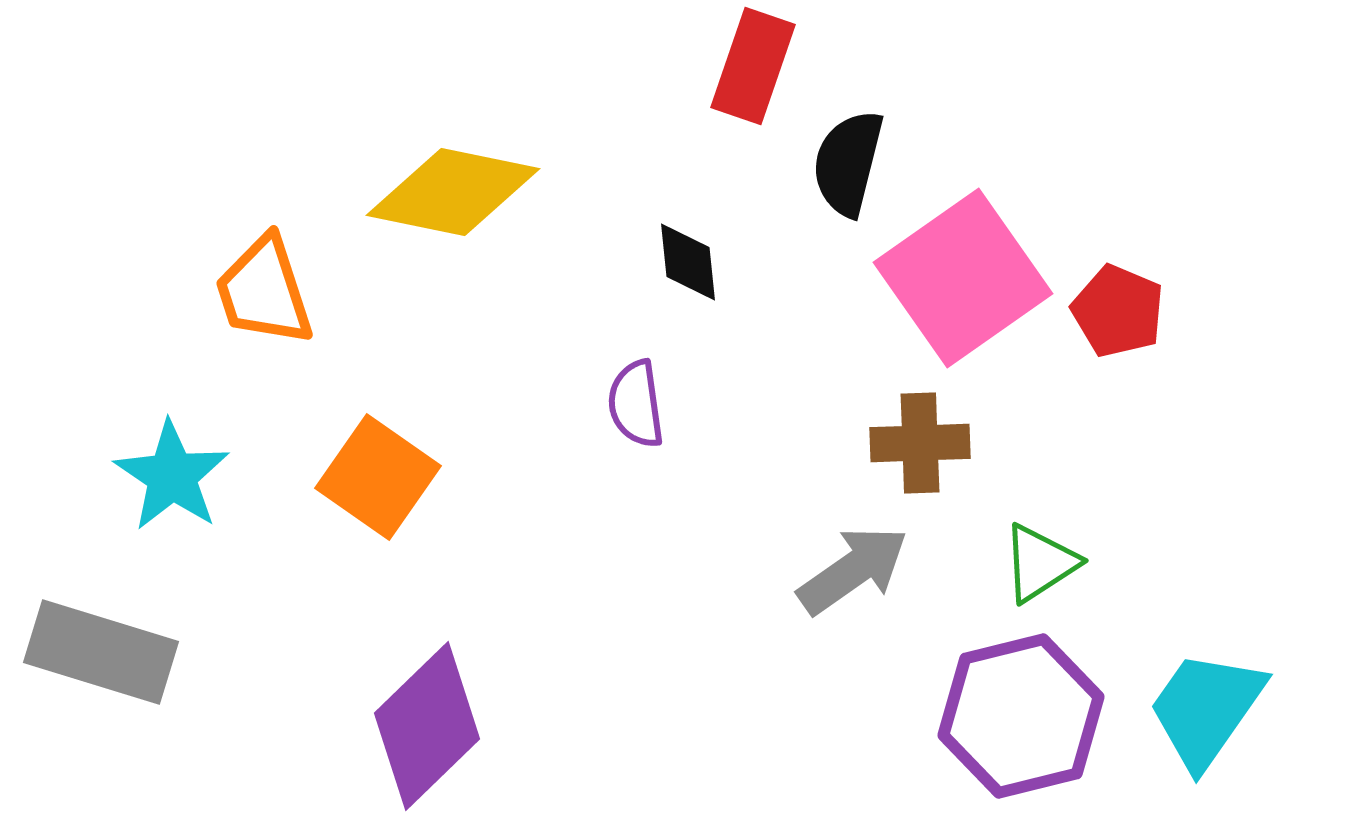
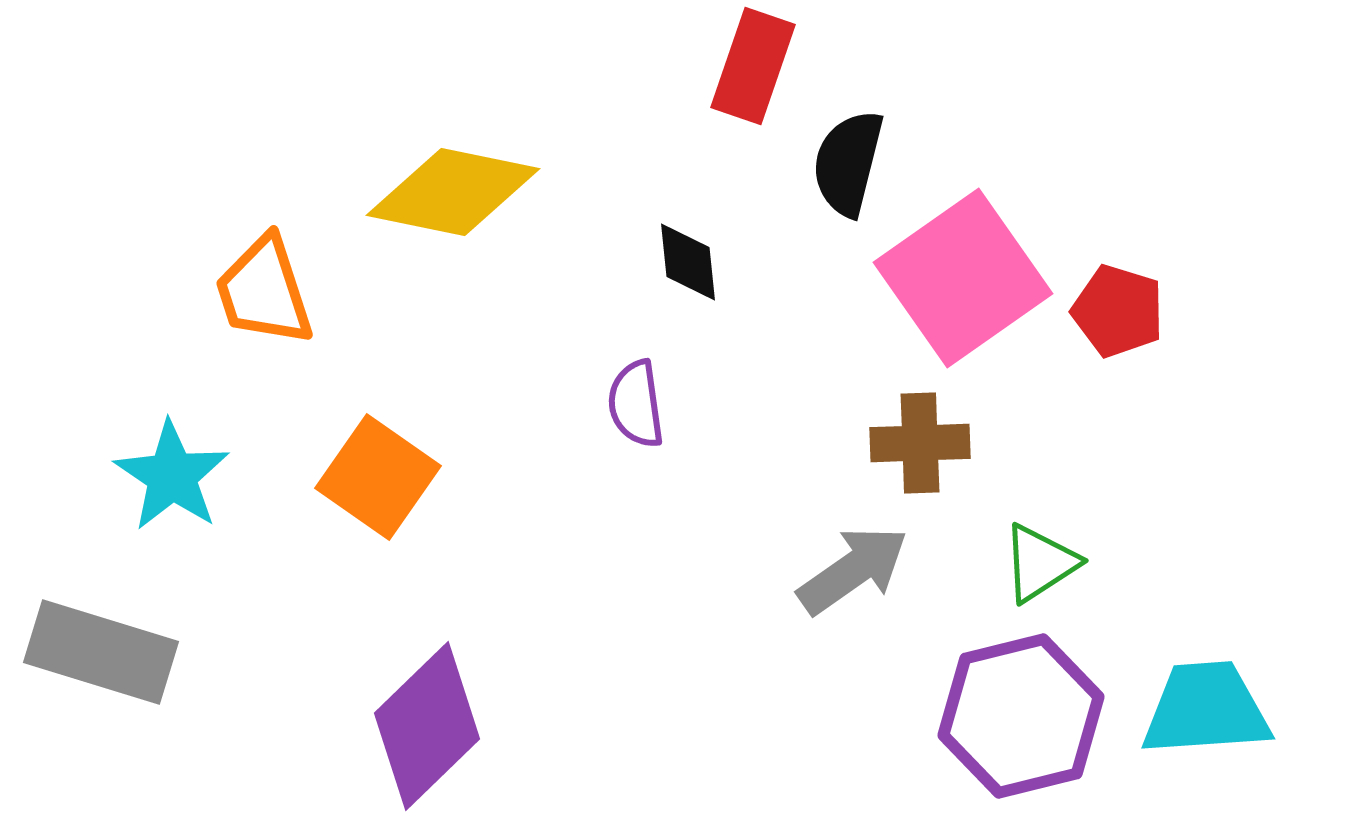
red pentagon: rotated 6 degrees counterclockwise
cyan trapezoid: rotated 51 degrees clockwise
